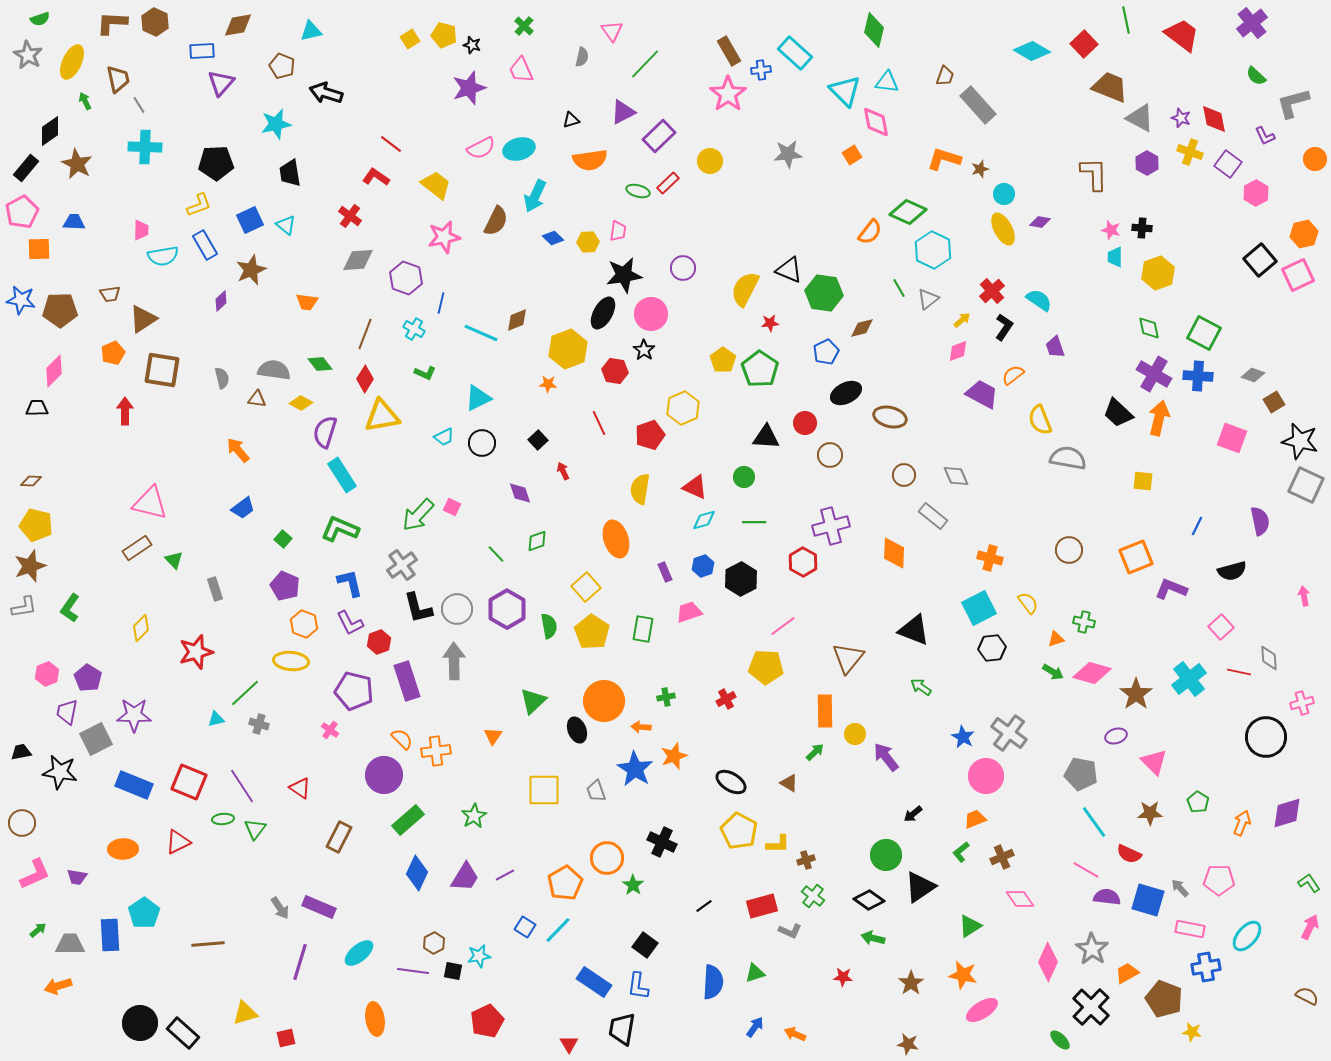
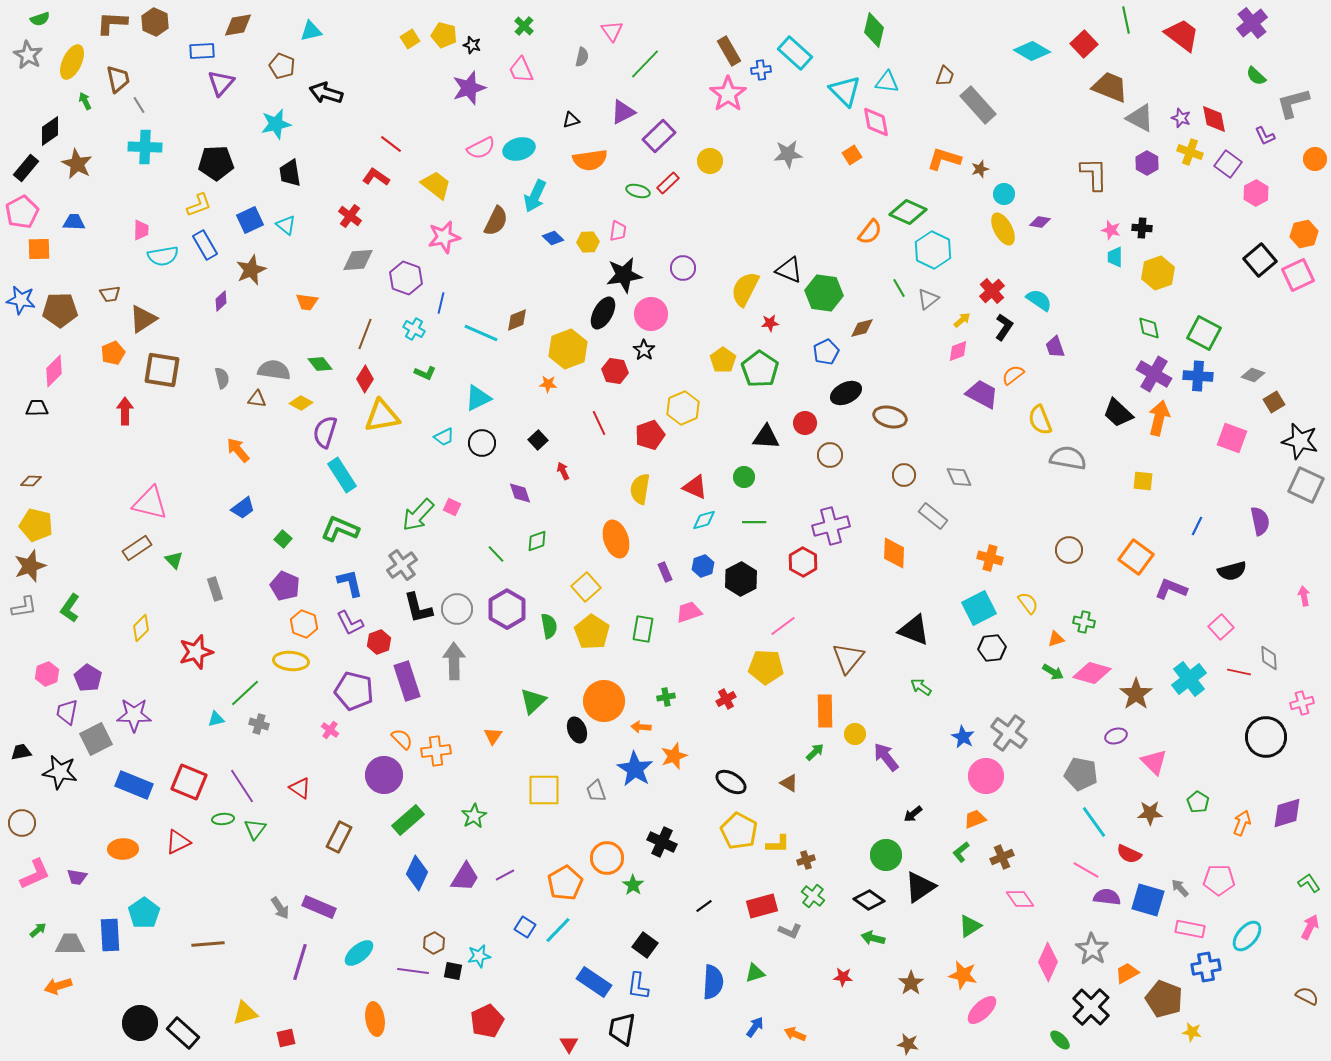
gray diamond at (956, 476): moved 3 px right, 1 px down
orange square at (1136, 557): rotated 32 degrees counterclockwise
pink ellipse at (982, 1010): rotated 12 degrees counterclockwise
